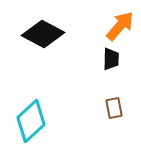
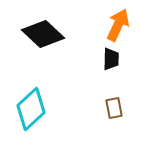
orange arrow: moved 2 px left, 1 px up; rotated 16 degrees counterclockwise
black diamond: rotated 15 degrees clockwise
cyan diamond: moved 12 px up
